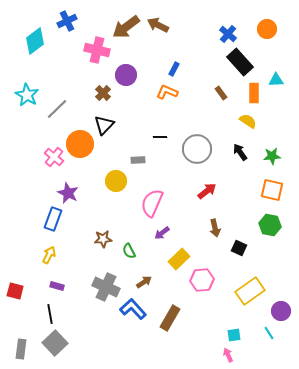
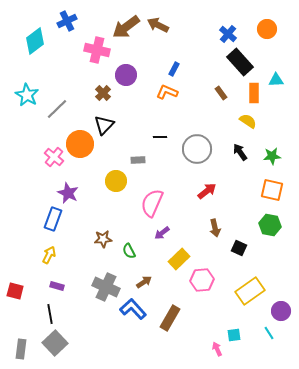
pink arrow at (228, 355): moved 11 px left, 6 px up
